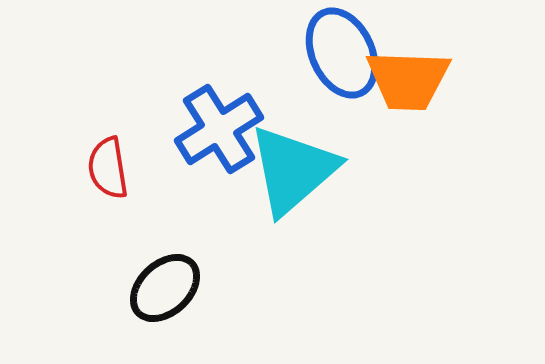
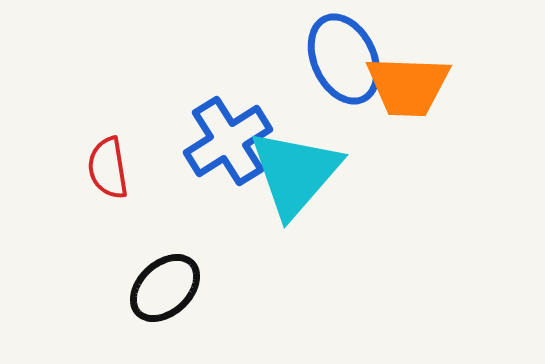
blue ellipse: moved 2 px right, 6 px down
orange trapezoid: moved 6 px down
blue cross: moved 9 px right, 12 px down
cyan triangle: moved 2 px right, 3 px down; rotated 8 degrees counterclockwise
